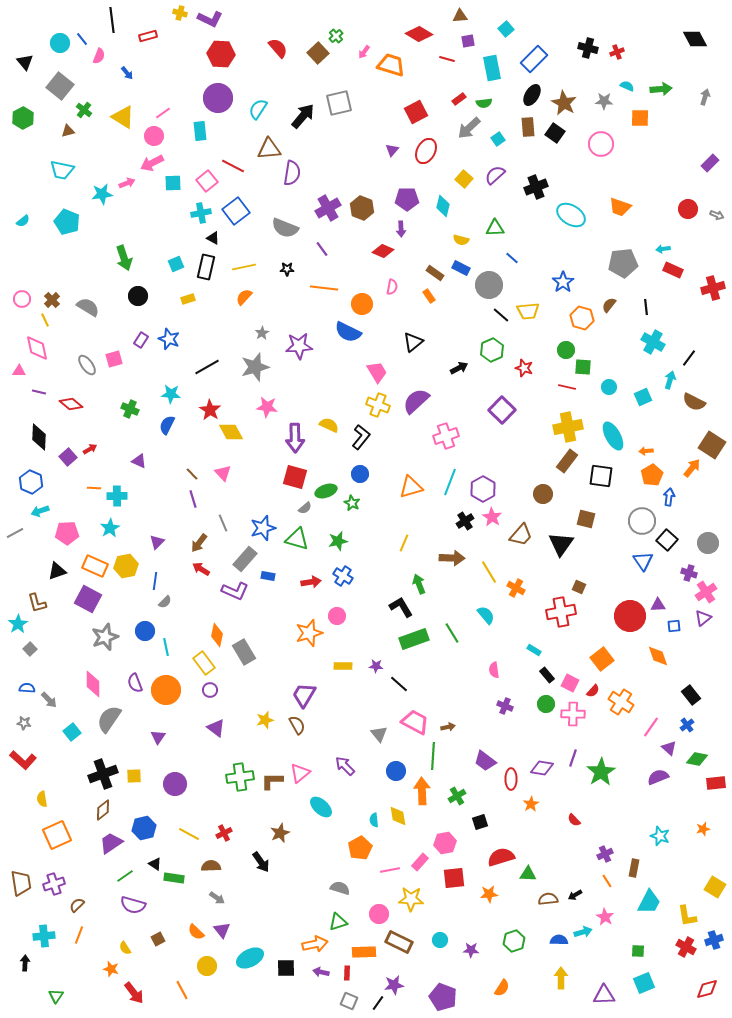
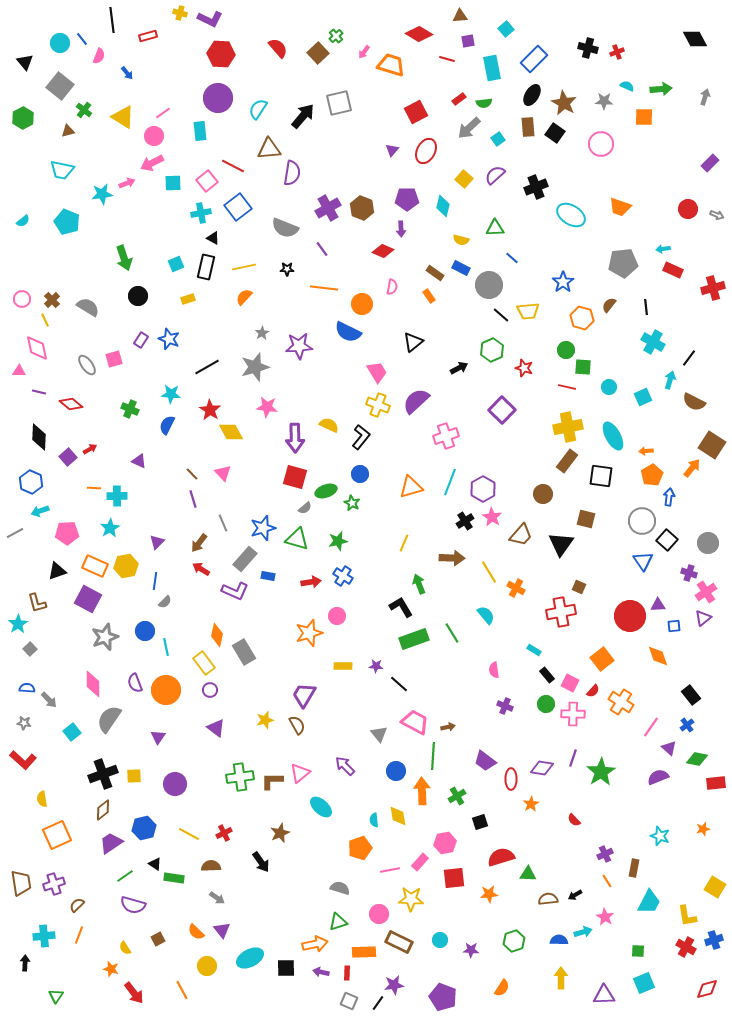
orange square at (640, 118): moved 4 px right, 1 px up
blue square at (236, 211): moved 2 px right, 4 px up
orange pentagon at (360, 848): rotated 10 degrees clockwise
